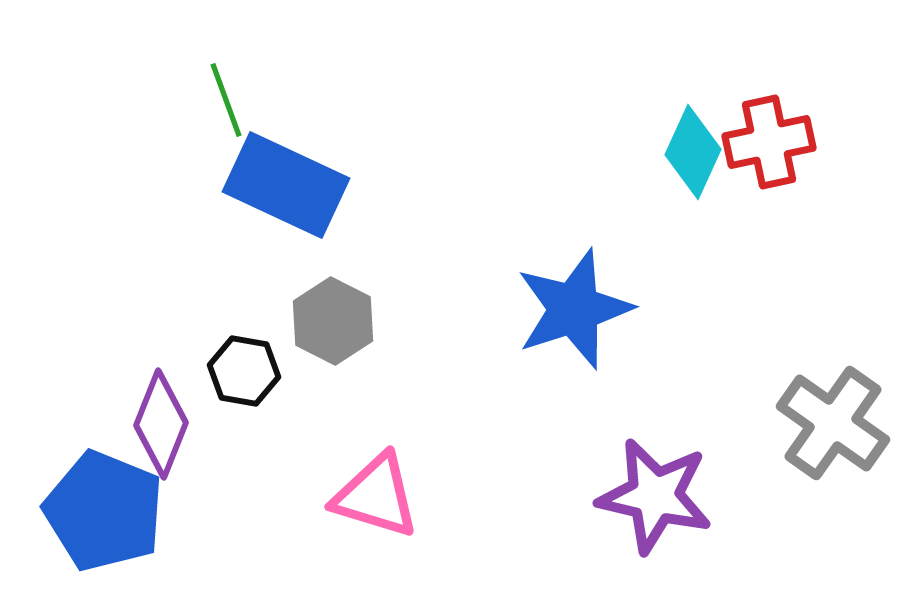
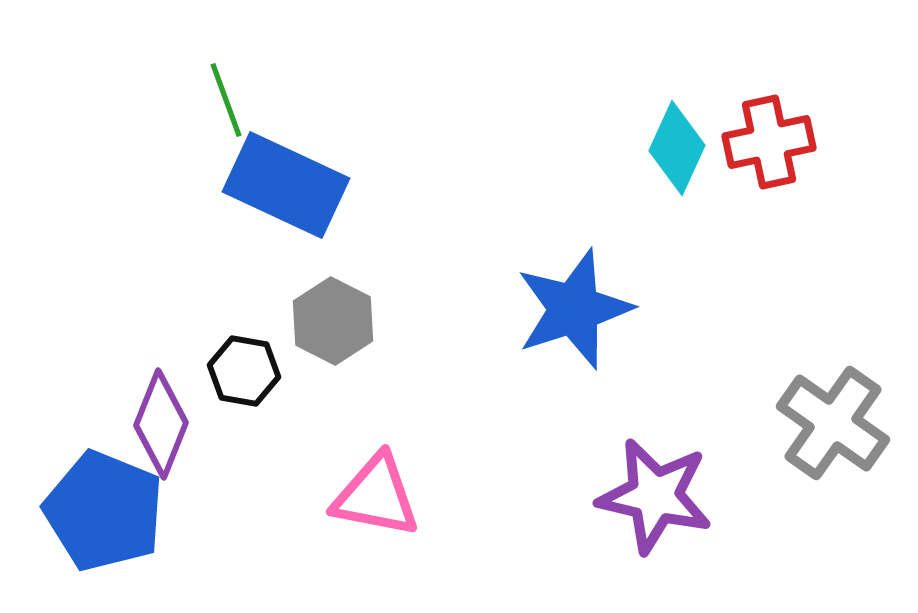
cyan diamond: moved 16 px left, 4 px up
pink triangle: rotated 6 degrees counterclockwise
